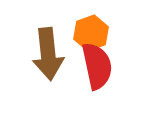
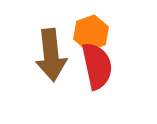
brown arrow: moved 3 px right, 1 px down
